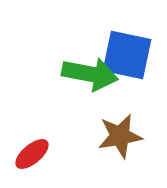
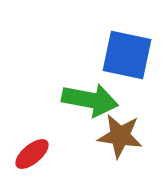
green arrow: moved 26 px down
brown star: rotated 18 degrees clockwise
